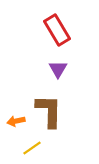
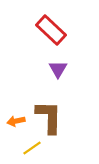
red rectangle: moved 6 px left; rotated 16 degrees counterclockwise
brown L-shape: moved 6 px down
